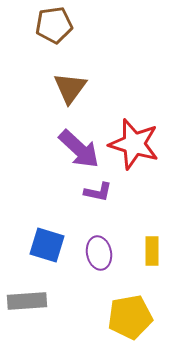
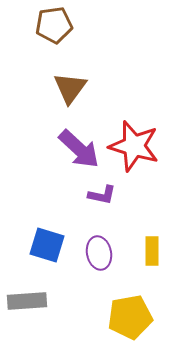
red star: moved 2 px down
purple L-shape: moved 4 px right, 3 px down
